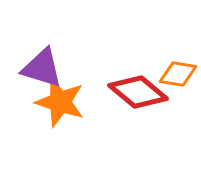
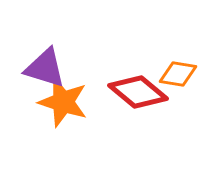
purple triangle: moved 3 px right
orange star: moved 3 px right
